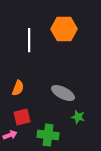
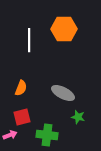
orange semicircle: moved 3 px right
green cross: moved 1 px left
